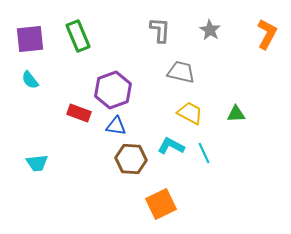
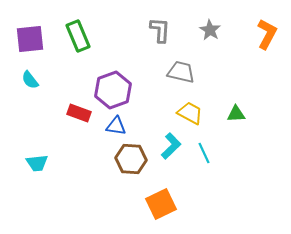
cyan L-shape: rotated 108 degrees clockwise
